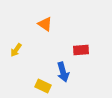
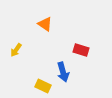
red rectangle: rotated 21 degrees clockwise
